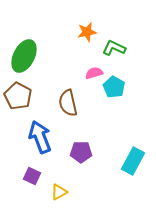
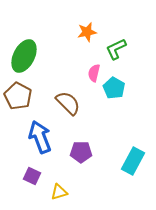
green L-shape: moved 2 px right, 1 px down; rotated 50 degrees counterclockwise
pink semicircle: rotated 60 degrees counterclockwise
cyan pentagon: moved 1 px down
brown semicircle: rotated 148 degrees clockwise
yellow triangle: rotated 12 degrees clockwise
